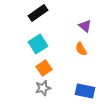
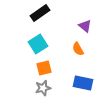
black rectangle: moved 2 px right
orange semicircle: moved 3 px left
orange square: rotated 21 degrees clockwise
blue rectangle: moved 2 px left, 8 px up
